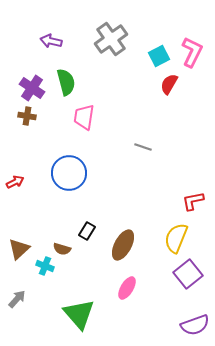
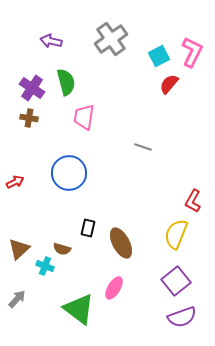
red semicircle: rotated 10 degrees clockwise
brown cross: moved 2 px right, 2 px down
red L-shape: rotated 50 degrees counterclockwise
black rectangle: moved 1 px right, 3 px up; rotated 18 degrees counterclockwise
yellow semicircle: moved 4 px up
brown ellipse: moved 2 px left, 2 px up; rotated 56 degrees counterclockwise
purple square: moved 12 px left, 7 px down
pink ellipse: moved 13 px left
green triangle: moved 5 px up; rotated 12 degrees counterclockwise
purple semicircle: moved 13 px left, 8 px up
